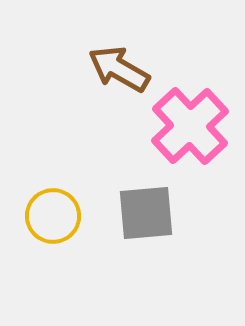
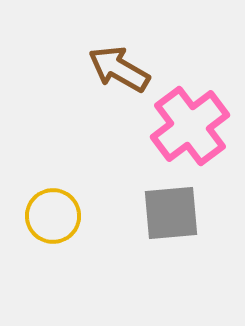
pink cross: rotated 6 degrees clockwise
gray square: moved 25 px right
